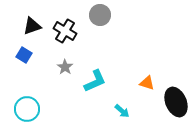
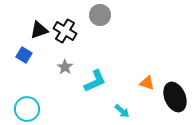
black triangle: moved 7 px right, 4 px down
black ellipse: moved 1 px left, 5 px up
